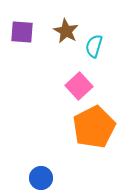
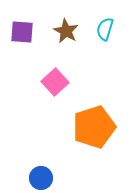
cyan semicircle: moved 11 px right, 17 px up
pink square: moved 24 px left, 4 px up
orange pentagon: rotated 9 degrees clockwise
